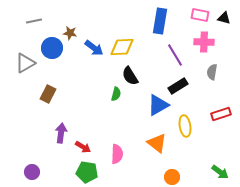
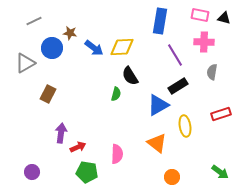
gray line: rotated 14 degrees counterclockwise
red arrow: moved 5 px left; rotated 56 degrees counterclockwise
